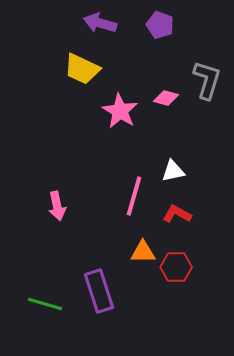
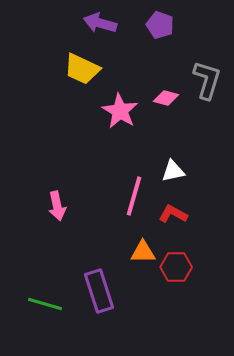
red L-shape: moved 4 px left
